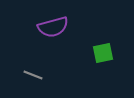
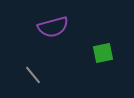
gray line: rotated 30 degrees clockwise
